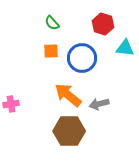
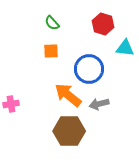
blue circle: moved 7 px right, 11 px down
